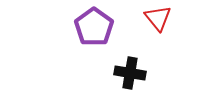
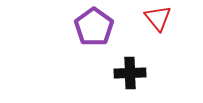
black cross: rotated 12 degrees counterclockwise
